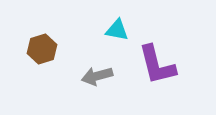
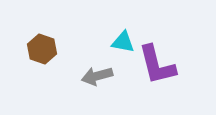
cyan triangle: moved 6 px right, 12 px down
brown hexagon: rotated 24 degrees counterclockwise
